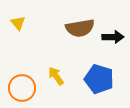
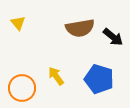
black arrow: rotated 40 degrees clockwise
